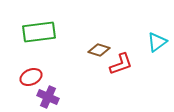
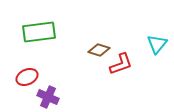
cyan triangle: moved 2 px down; rotated 15 degrees counterclockwise
red ellipse: moved 4 px left
